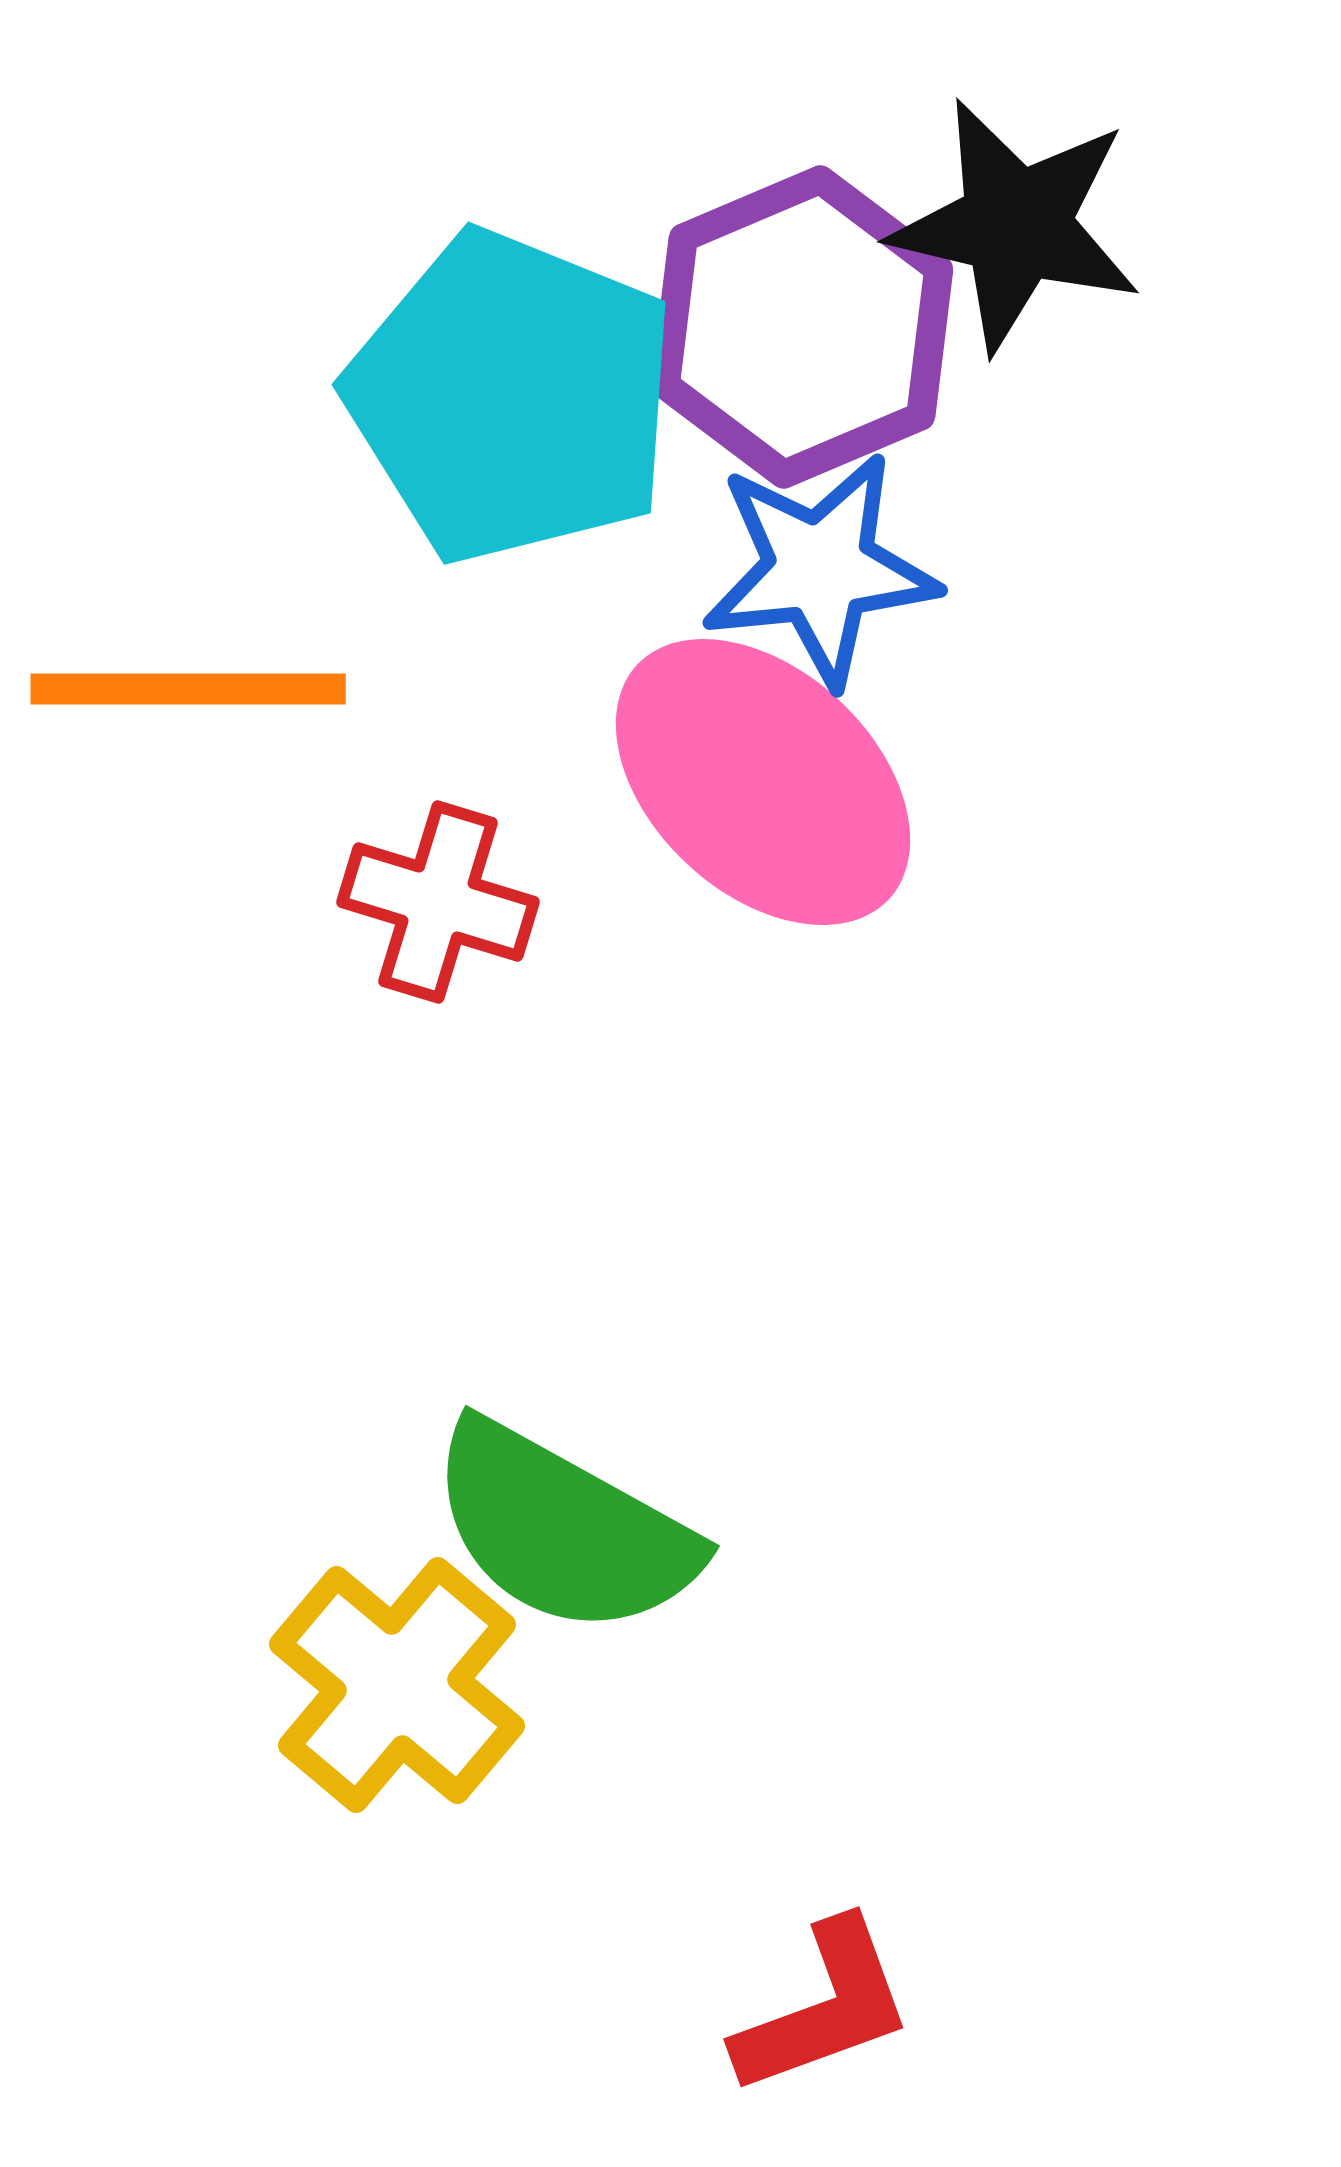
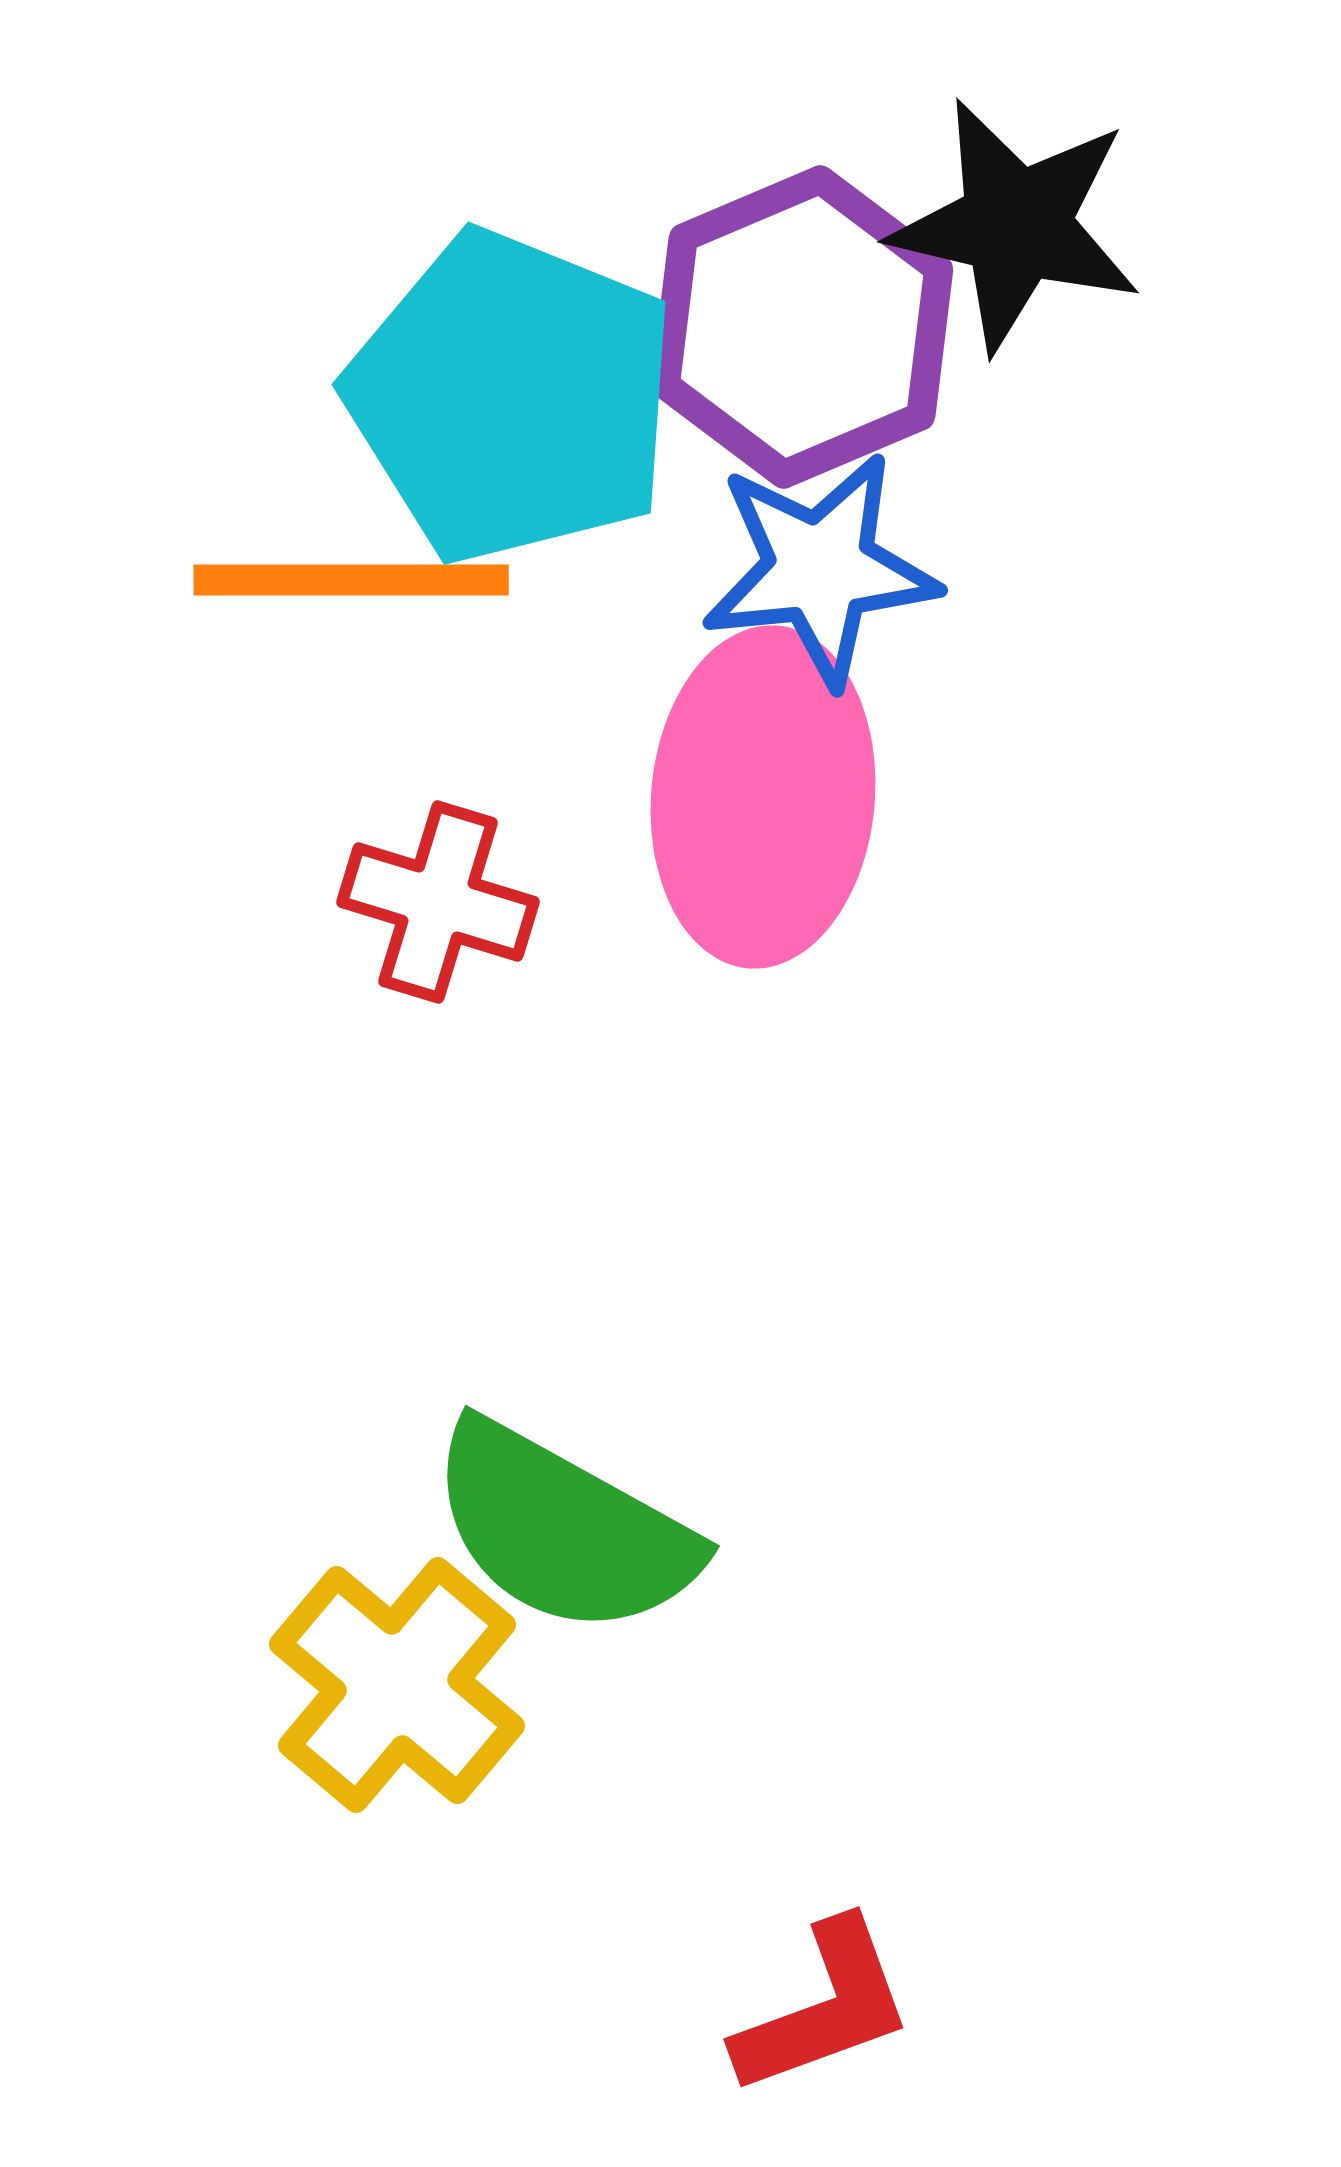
orange line: moved 163 px right, 109 px up
pink ellipse: moved 15 px down; rotated 52 degrees clockwise
